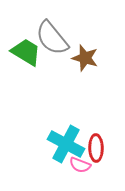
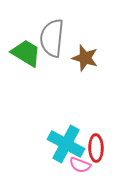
gray semicircle: rotated 45 degrees clockwise
green trapezoid: moved 1 px down
